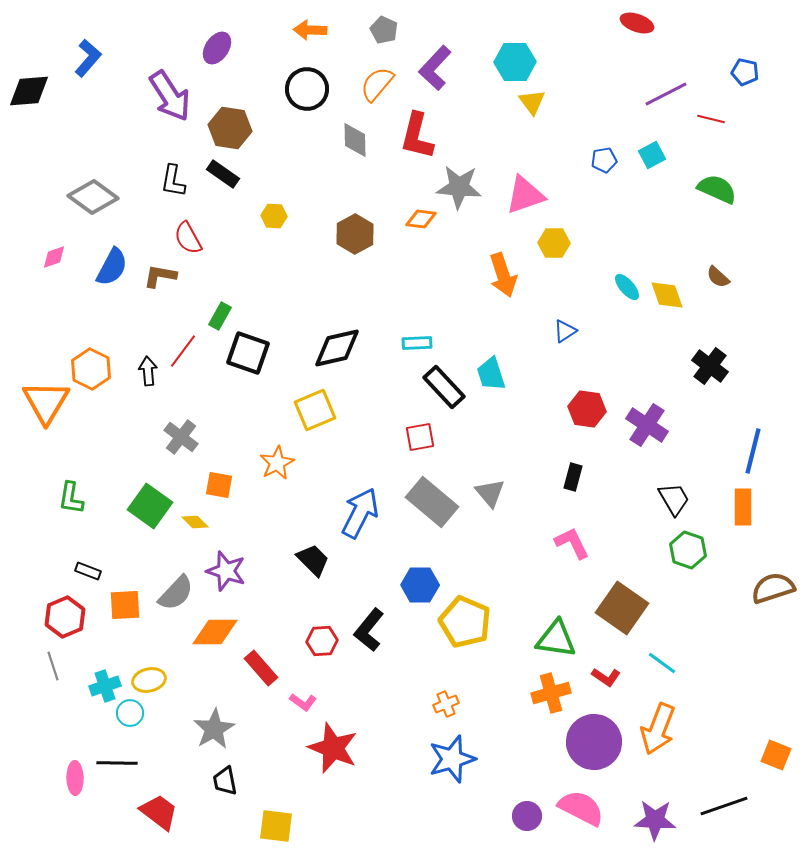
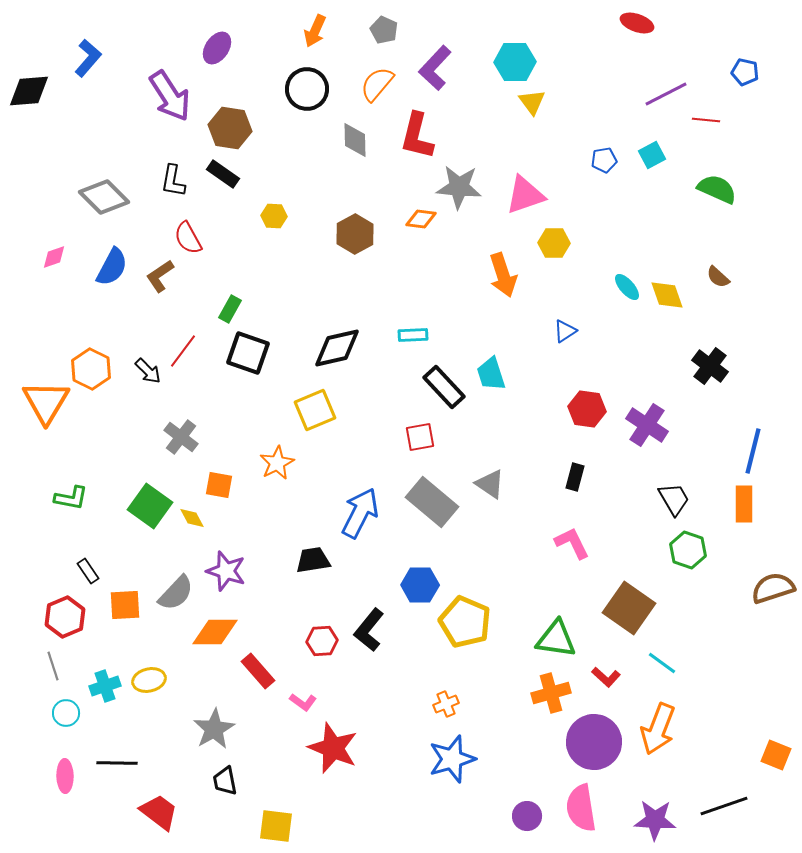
orange arrow at (310, 30): moved 5 px right, 1 px down; rotated 68 degrees counterclockwise
red line at (711, 119): moved 5 px left, 1 px down; rotated 8 degrees counterclockwise
gray diamond at (93, 197): moved 11 px right; rotated 9 degrees clockwise
brown L-shape at (160, 276): rotated 44 degrees counterclockwise
green rectangle at (220, 316): moved 10 px right, 7 px up
cyan rectangle at (417, 343): moved 4 px left, 8 px up
black arrow at (148, 371): rotated 140 degrees clockwise
black rectangle at (573, 477): moved 2 px right
gray triangle at (490, 493): moved 9 px up; rotated 16 degrees counterclockwise
green L-shape at (71, 498): rotated 88 degrees counterclockwise
orange rectangle at (743, 507): moved 1 px right, 3 px up
yellow diamond at (195, 522): moved 3 px left, 4 px up; rotated 16 degrees clockwise
black trapezoid at (313, 560): rotated 54 degrees counterclockwise
black rectangle at (88, 571): rotated 35 degrees clockwise
brown square at (622, 608): moved 7 px right
red rectangle at (261, 668): moved 3 px left, 3 px down
red L-shape at (606, 677): rotated 8 degrees clockwise
cyan circle at (130, 713): moved 64 px left
pink ellipse at (75, 778): moved 10 px left, 2 px up
pink semicircle at (581, 808): rotated 126 degrees counterclockwise
